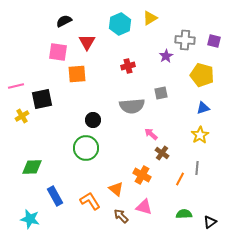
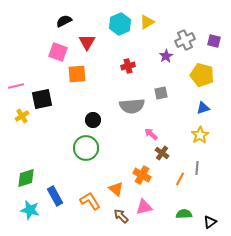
yellow triangle: moved 3 px left, 4 px down
gray cross: rotated 30 degrees counterclockwise
pink square: rotated 12 degrees clockwise
green diamond: moved 6 px left, 11 px down; rotated 15 degrees counterclockwise
pink triangle: rotated 30 degrees counterclockwise
cyan star: moved 9 px up
